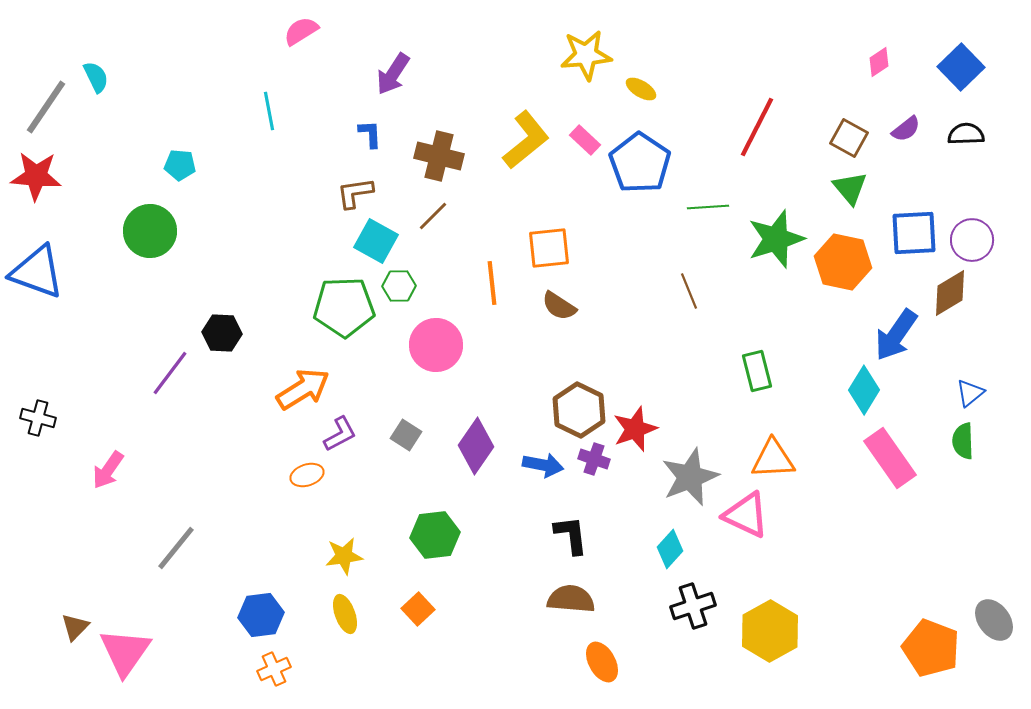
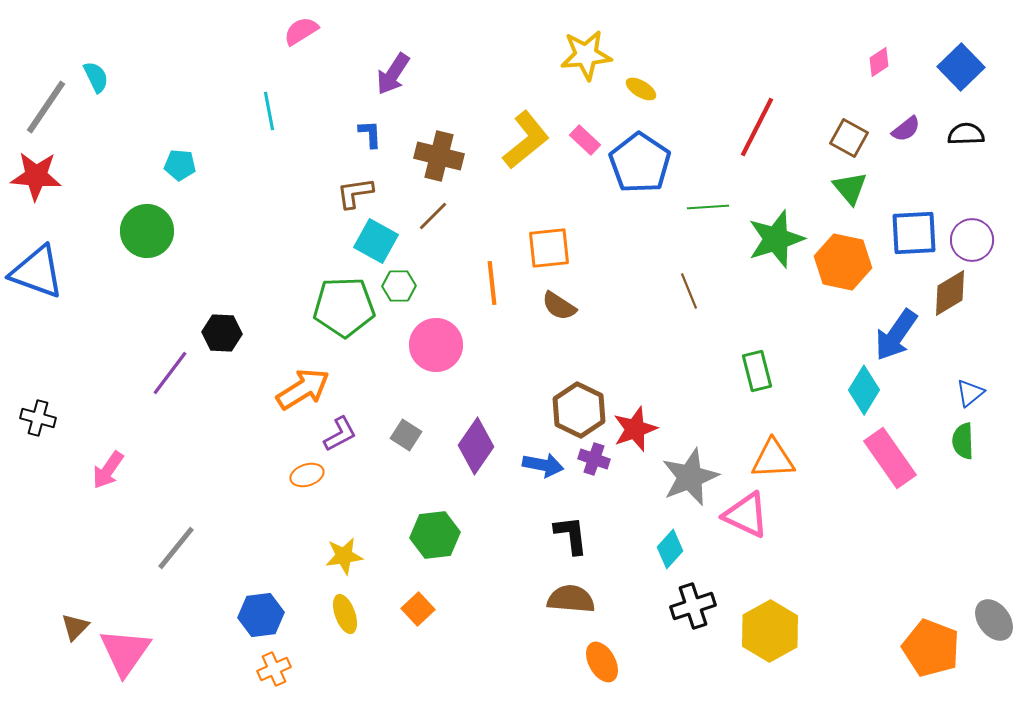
green circle at (150, 231): moved 3 px left
